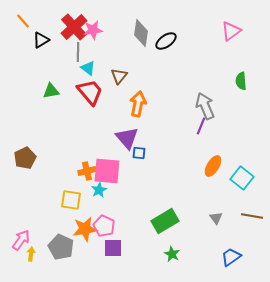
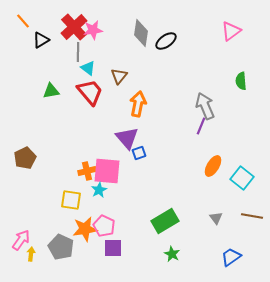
blue square: rotated 24 degrees counterclockwise
